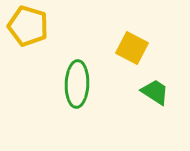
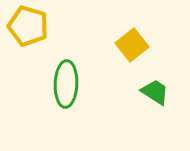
yellow square: moved 3 px up; rotated 24 degrees clockwise
green ellipse: moved 11 px left
